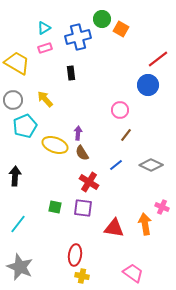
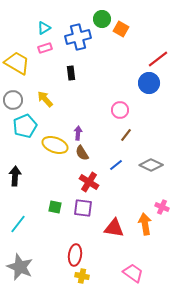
blue circle: moved 1 px right, 2 px up
